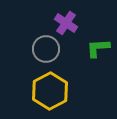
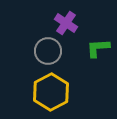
gray circle: moved 2 px right, 2 px down
yellow hexagon: moved 1 px right, 1 px down
